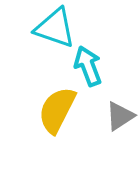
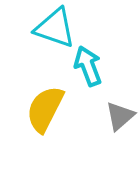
yellow semicircle: moved 12 px left, 1 px up
gray triangle: rotated 8 degrees counterclockwise
